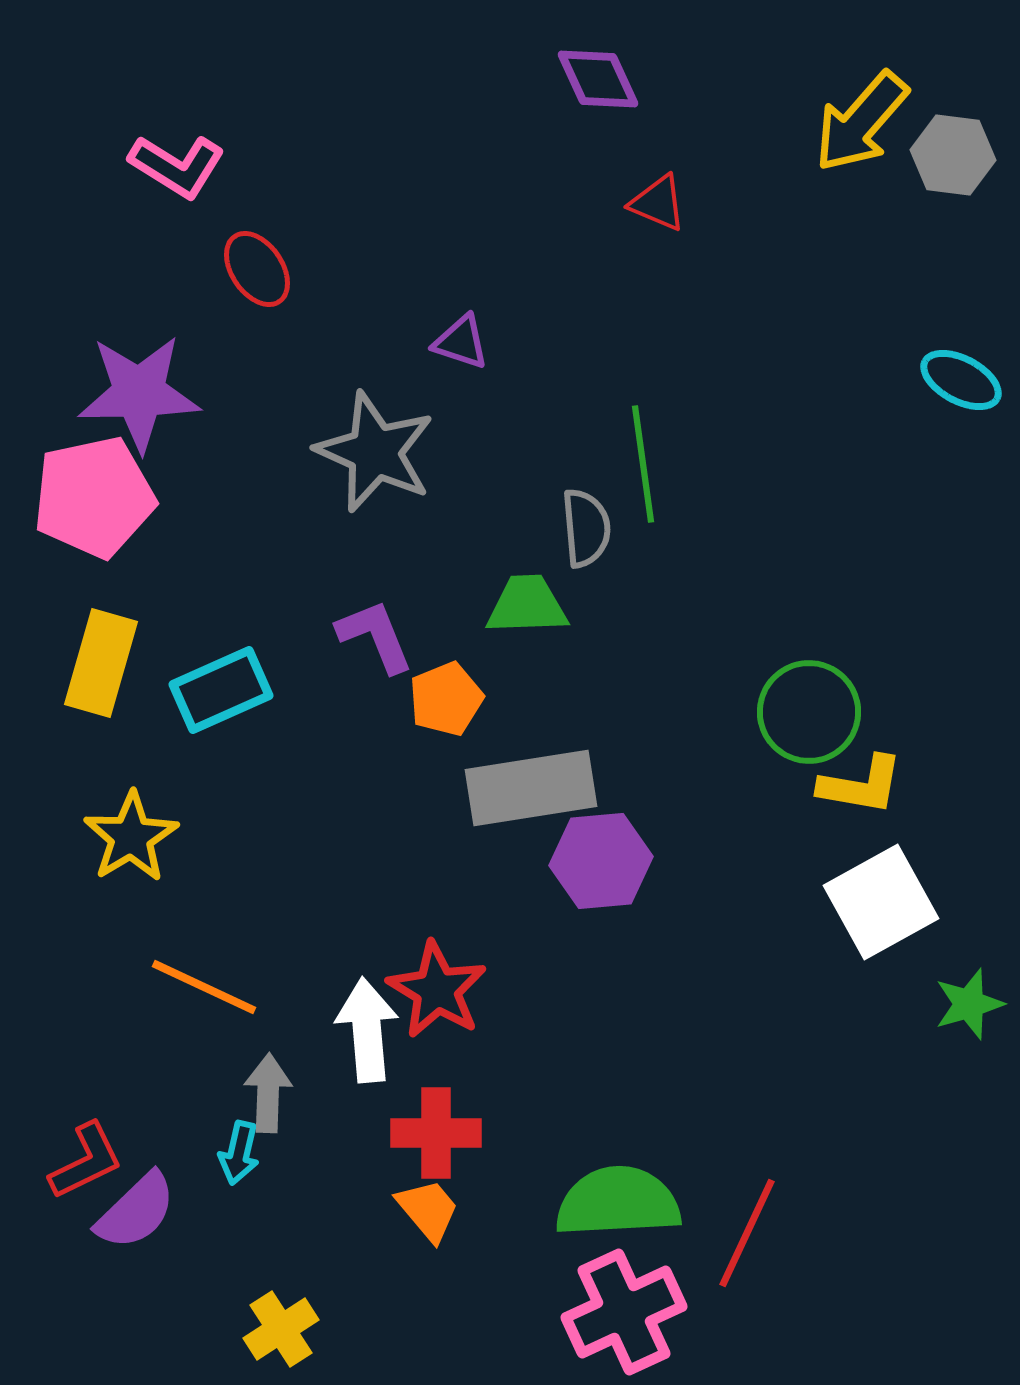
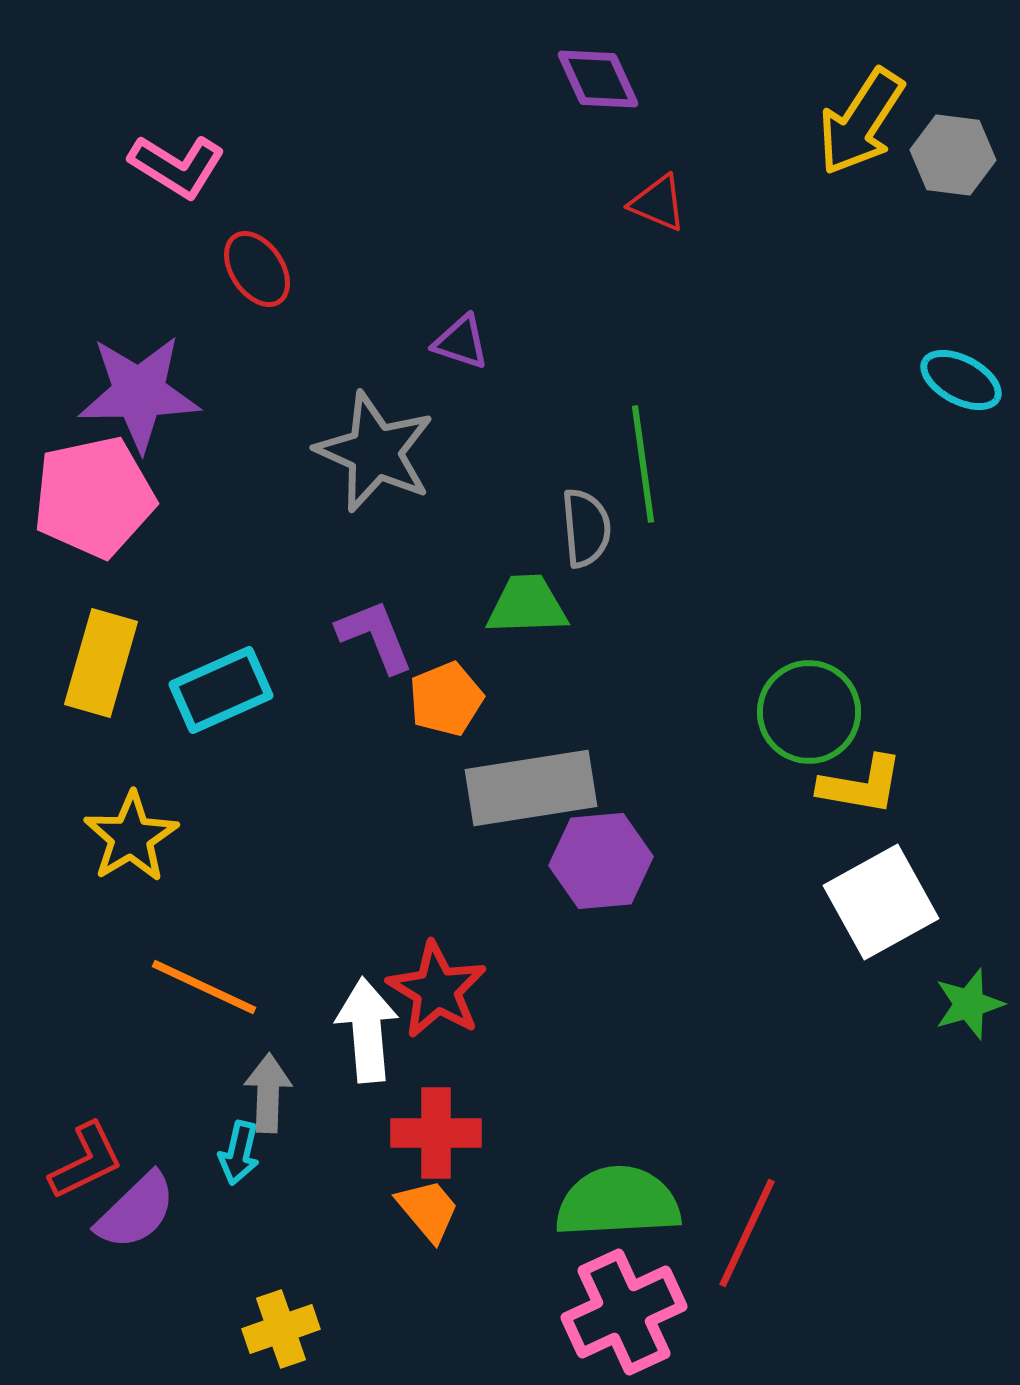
yellow arrow: rotated 8 degrees counterclockwise
yellow cross: rotated 14 degrees clockwise
